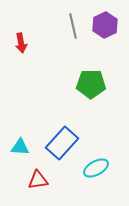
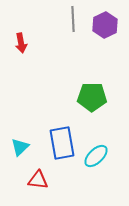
gray line: moved 7 px up; rotated 10 degrees clockwise
green pentagon: moved 1 px right, 13 px down
blue rectangle: rotated 52 degrees counterclockwise
cyan triangle: rotated 48 degrees counterclockwise
cyan ellipse: moved 12 px up; rotated 15 degrees counterclockwise
red triangle: rotated 15 degrees clockwise
